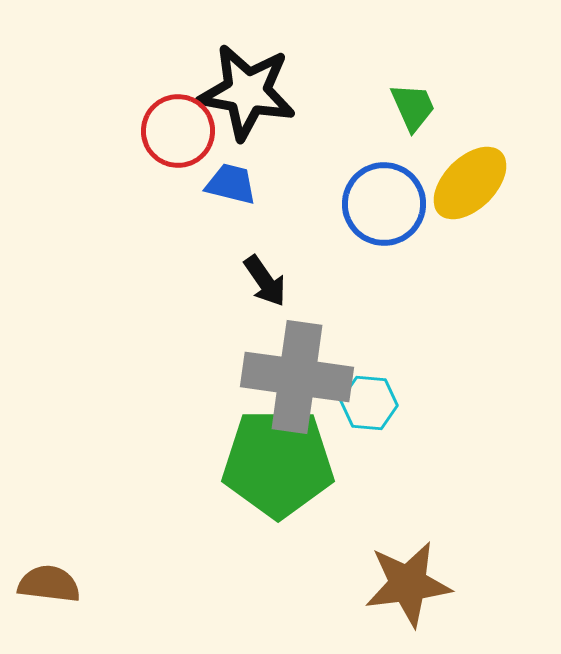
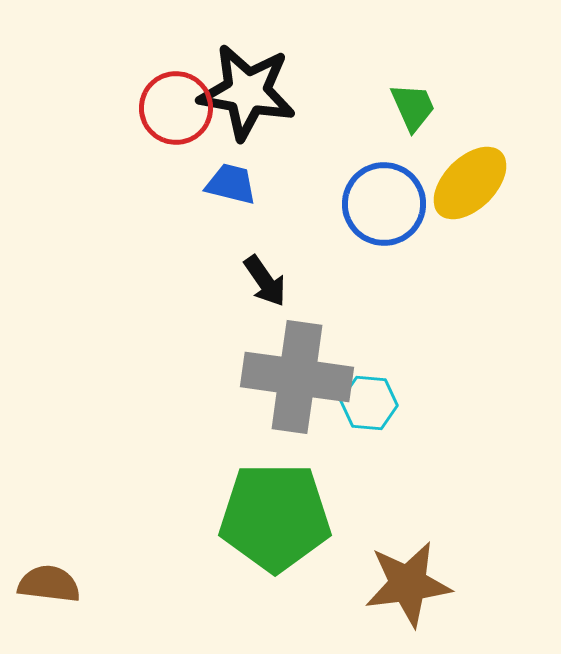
red circle: moved 2 px left, 23 px up
green pentagon: moved 3 px left, 54 px down
